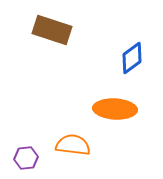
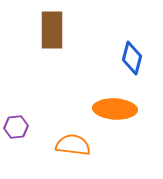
brown rectangle: rotated 72 degrees clockwise
blue diamond: rotated 40 degrees counterclockwise
purple hexagon: moved 10 px left, 31 px up
